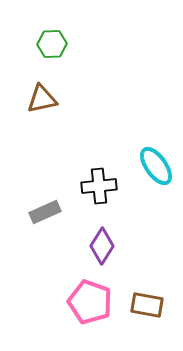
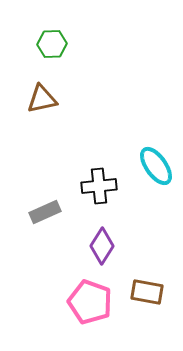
brown rectangle: moved 13 px up
